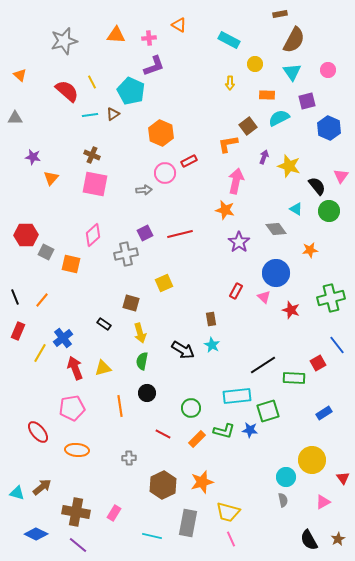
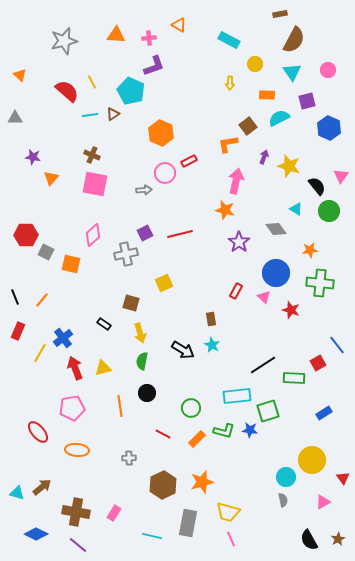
green cross at (331, 298): moved 11 px left, 15 px up; rotated 20 degrees clockwise
